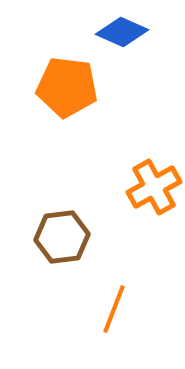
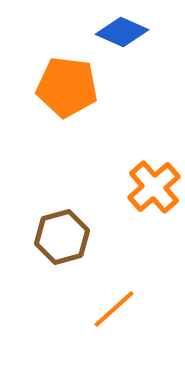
orange cross: rotated 12 degrees counterclockwise
brown hexagon: rotated 8 degrees counterclockwise
orange line: rotated 27 degrees clockwise
